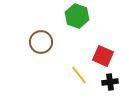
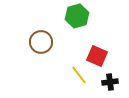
green hexagon: rotated 25 degrees clockwise
red square: moved 6 px left
